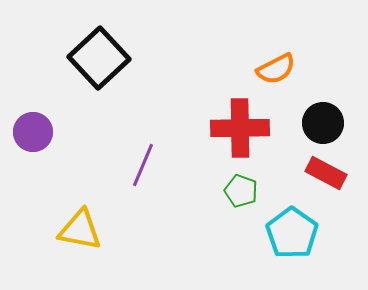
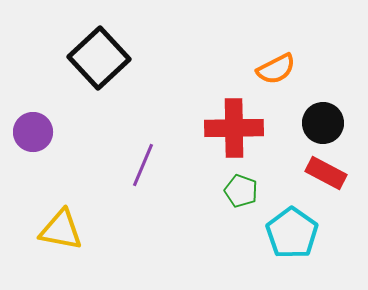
red cross: moved 6 px left
yellow triangle: moved 19 px left
